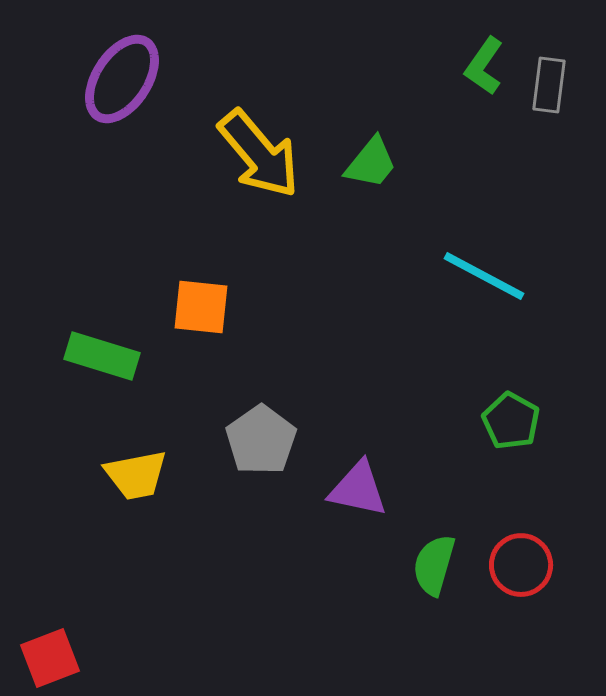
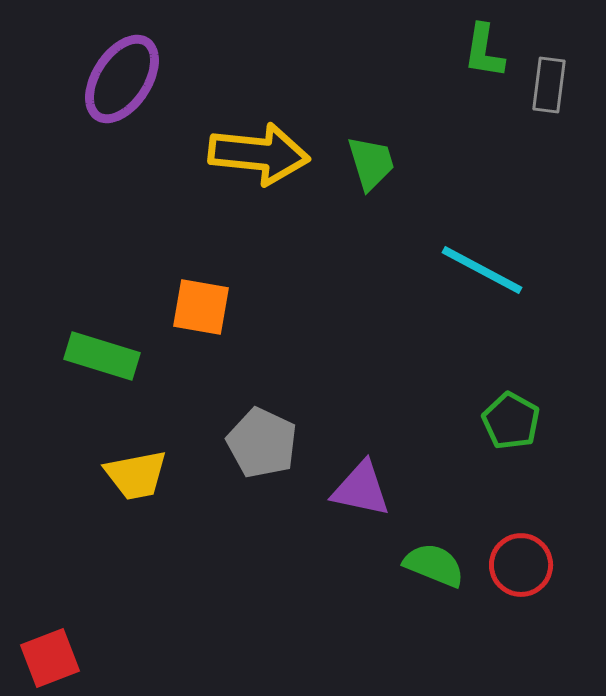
green L-shape: moved 15 px up; rotated 26 degrees counterclockwise
yellow arrow: rotated 44 degrees counterclockwise
green trapezoid: rotated 56 degrees counterclockwise
cyan line: moved 2 px left, 6 px up
orange square: rotated 4 degrees clockwise
gray pentagon: moved 1 px right, 3 px down; rotated 12 degrees counterclockwise
purple triangle: moved 3 px right
green semicircle: rotated 96 degrees clockwise
